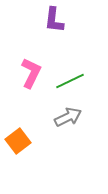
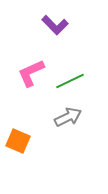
purple L-shape: moved 1 px right, 5 px down; rotated 52 degrees counterclockwise
pink L-shape: rotated 140 degrees counterclockwise
orange square: rotated 30 degrees counterclockwise
